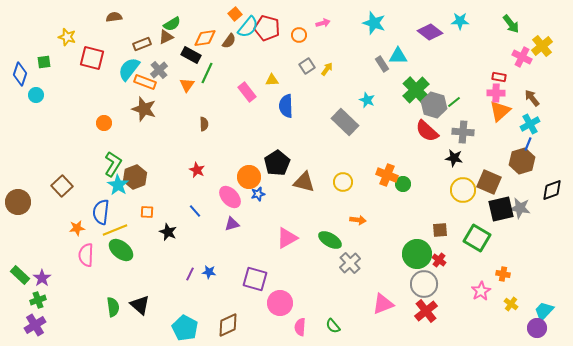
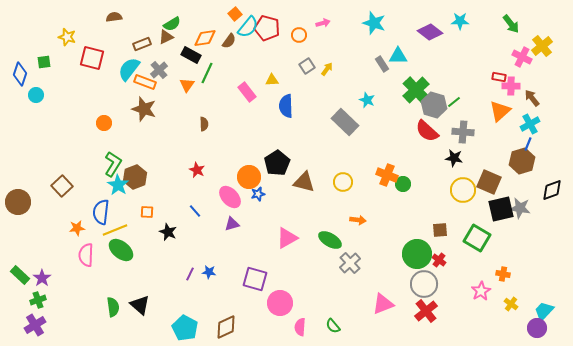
pink cross at (496, 93): moved 15 px right, 7 px up
brown diamond at (228, 325): moved 2 px left, 2 px down
